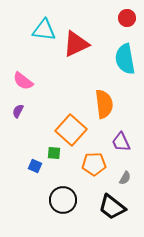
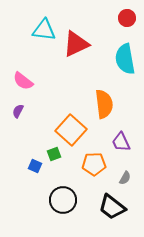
green square: moved 1 px down; rotated 24 degrees counterclockwise
